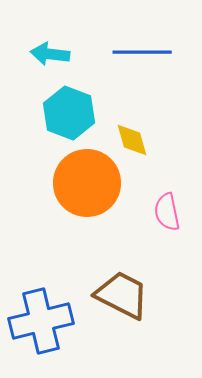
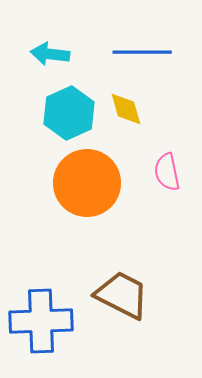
cyan hexagon: rotated 15 degrees clockwise
yellow diamond: moved 6 px left, 31 px up
pink semicircle: moved 40 px up
blue cross: rotated 12 degrees clockwise
